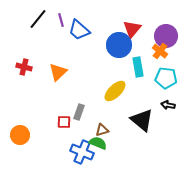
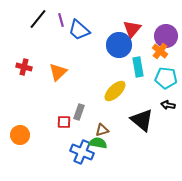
green semicircle: rotated 12 degrees counterclockwise
